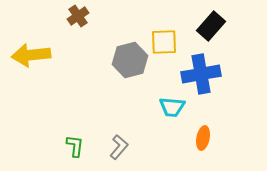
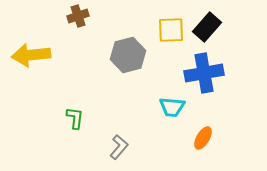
brown cross: rotated 15 degrees clockwise
black rectangle: moved 4 px left, 1 px down
yellow square: moved 7 px right, 12 px up
gray hexagon: moved 2 px left, 5 px up
blue cross: moved 3 px right, 1 px up
orange ellipse: rotated 20 degrees clockwise
green L-shape: moved 28 px up
